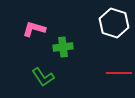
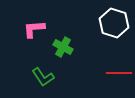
pink L-shape: rotated 20 degrees counterclockwise
green cross: rotated 36 degrees clockwise
